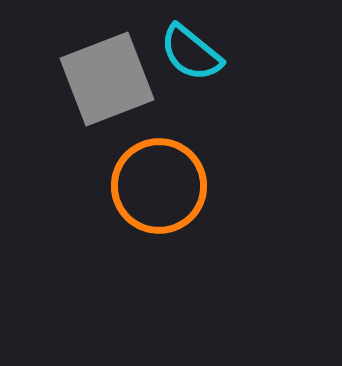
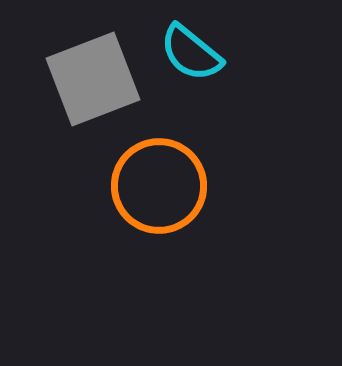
gray square: moved 14 px left
